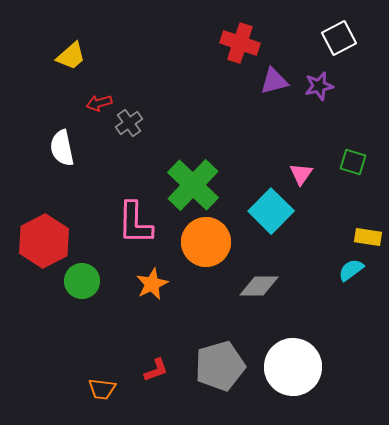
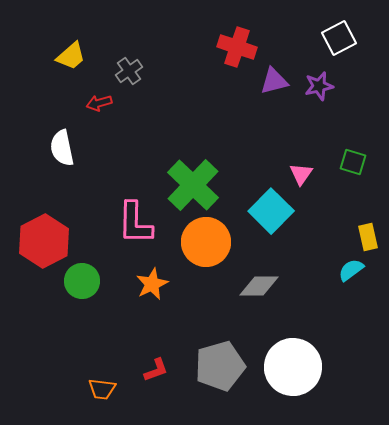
red cross: moved 3 px left, 4 px down
gray cross: moved 52 px up
yellow rectangle: rotated 68 degrees clockwise
